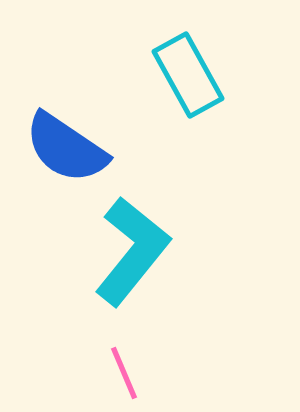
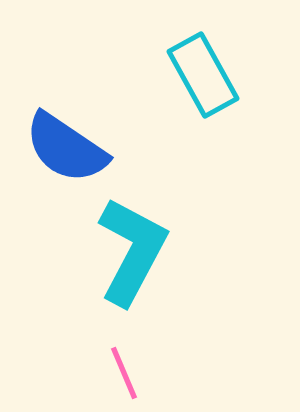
cyan rectangle: moved 15 px right
cyan L-shape: rotated 11 degrees counterclockwise
